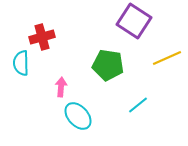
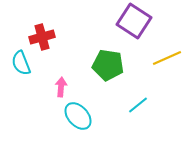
cyan semicircle: rotated 20 degrees counterclockwise
